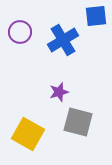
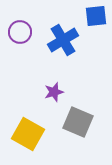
purple star: moved 5 px left
gray square: rotated 8 degrees clockwise
